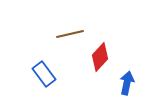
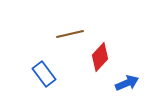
blue arrow: rotated 55 degrees clockwise
